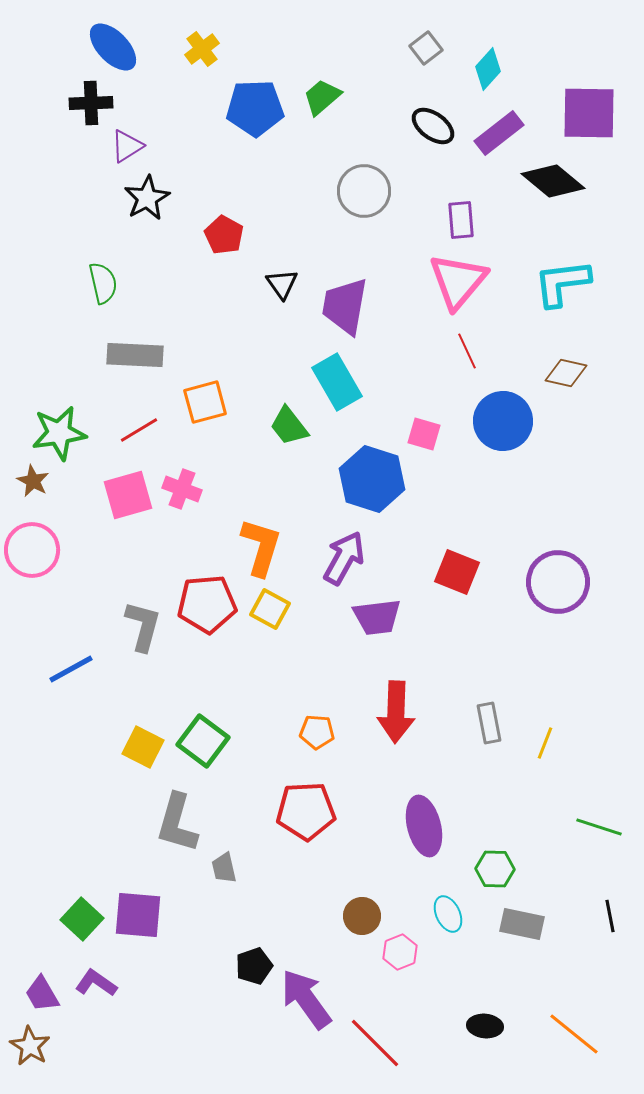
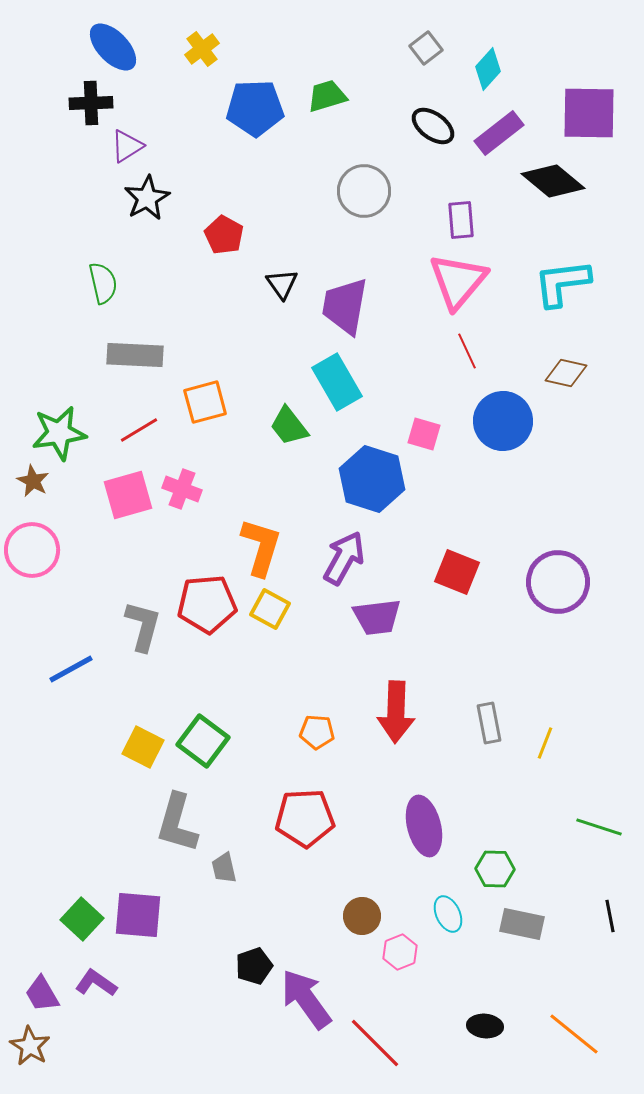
green trapezoid at (322, 97): moved 5 px right, 1 px up; rotated 24 degrees clockwise
red pentagon at (306, 811): moved 1 px left, 7 px down
